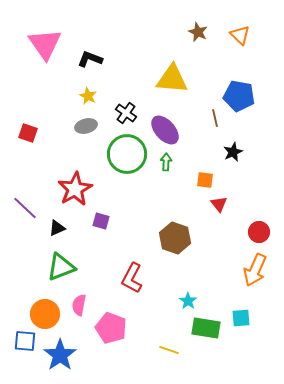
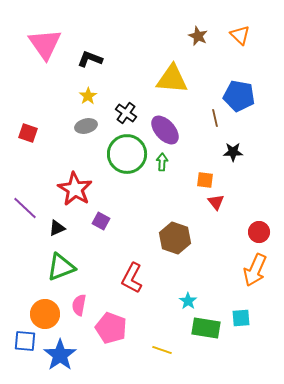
brown star: moved 4 px down
yellow star: rotated 12 degrees clockwise
black star: rotated 24 degrees clockwise
green arrow: moved 4 px left
red star: rotated 12 degrees counterclockwise
red triangle: moved 3 px left, 2 px up
purple square: rotated 12 degrees clockwise
yellow line: moved 7 px left
